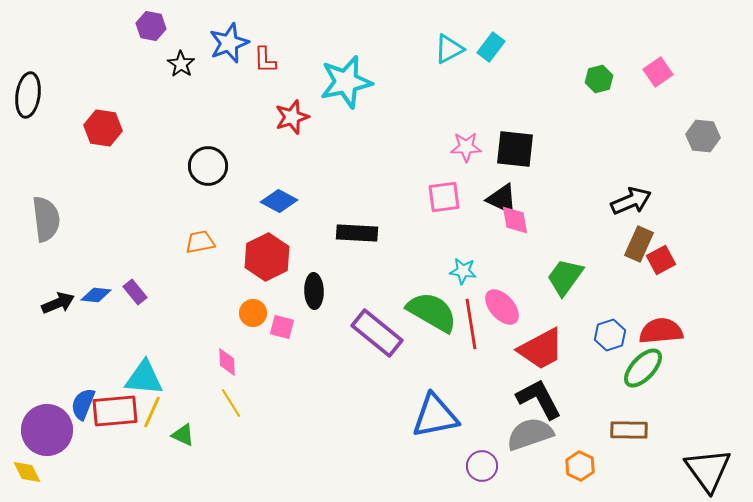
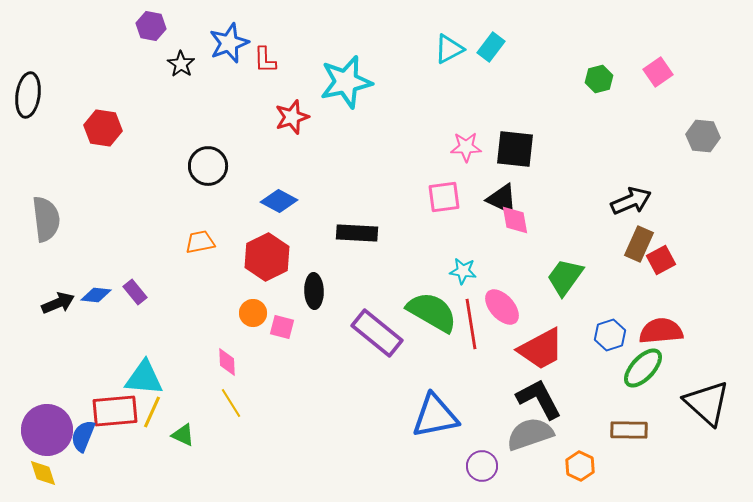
blue semicircle at (83, 404): moved 32 px down
black triangle at (708, 470): moved 1 px left, 67 px up; rotated 12 degrees counterclockwise
yellow diamond at (27, 472): moved 16 px right, 1 px down; rotated 8 degrees clockwise
